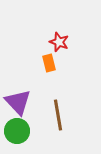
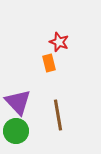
green circle: moved 1 px left
